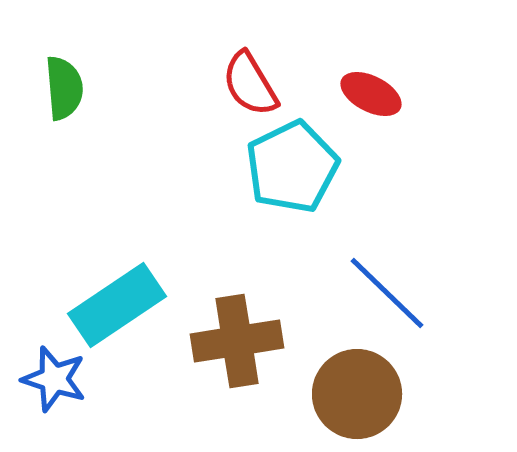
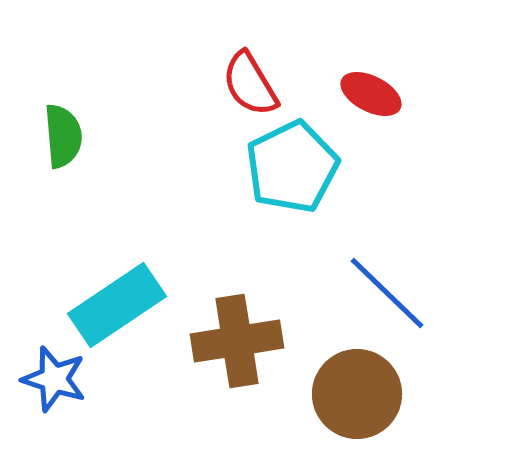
green semicircle: moved 1 px left, 48 px down
